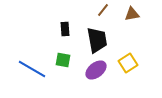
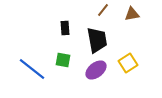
black rectangle: moved 1 px up
blue line: rotated 8 degrees clockwise
